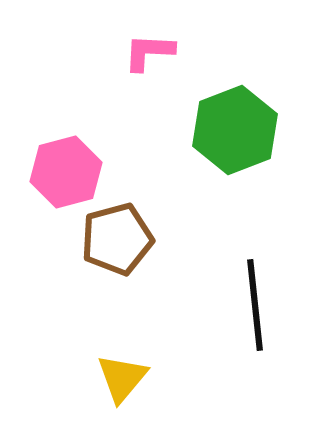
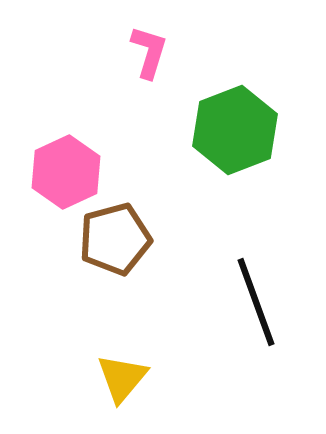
pink L-shape: rotated 104 degrees clockwise
pink hexagon: rotated 10 degrees counterclockwise
brown pentagon: moved 2 px left
black line: moved 1 px right, 3 px up; rotated 14 degrees counterclockwise
